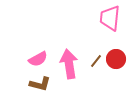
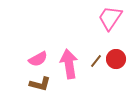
pink trapezoid: rotated 28 degrees clockwise
